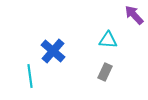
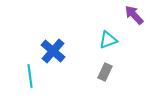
cyan triangle: rotated 24 degrees counterclockwise
